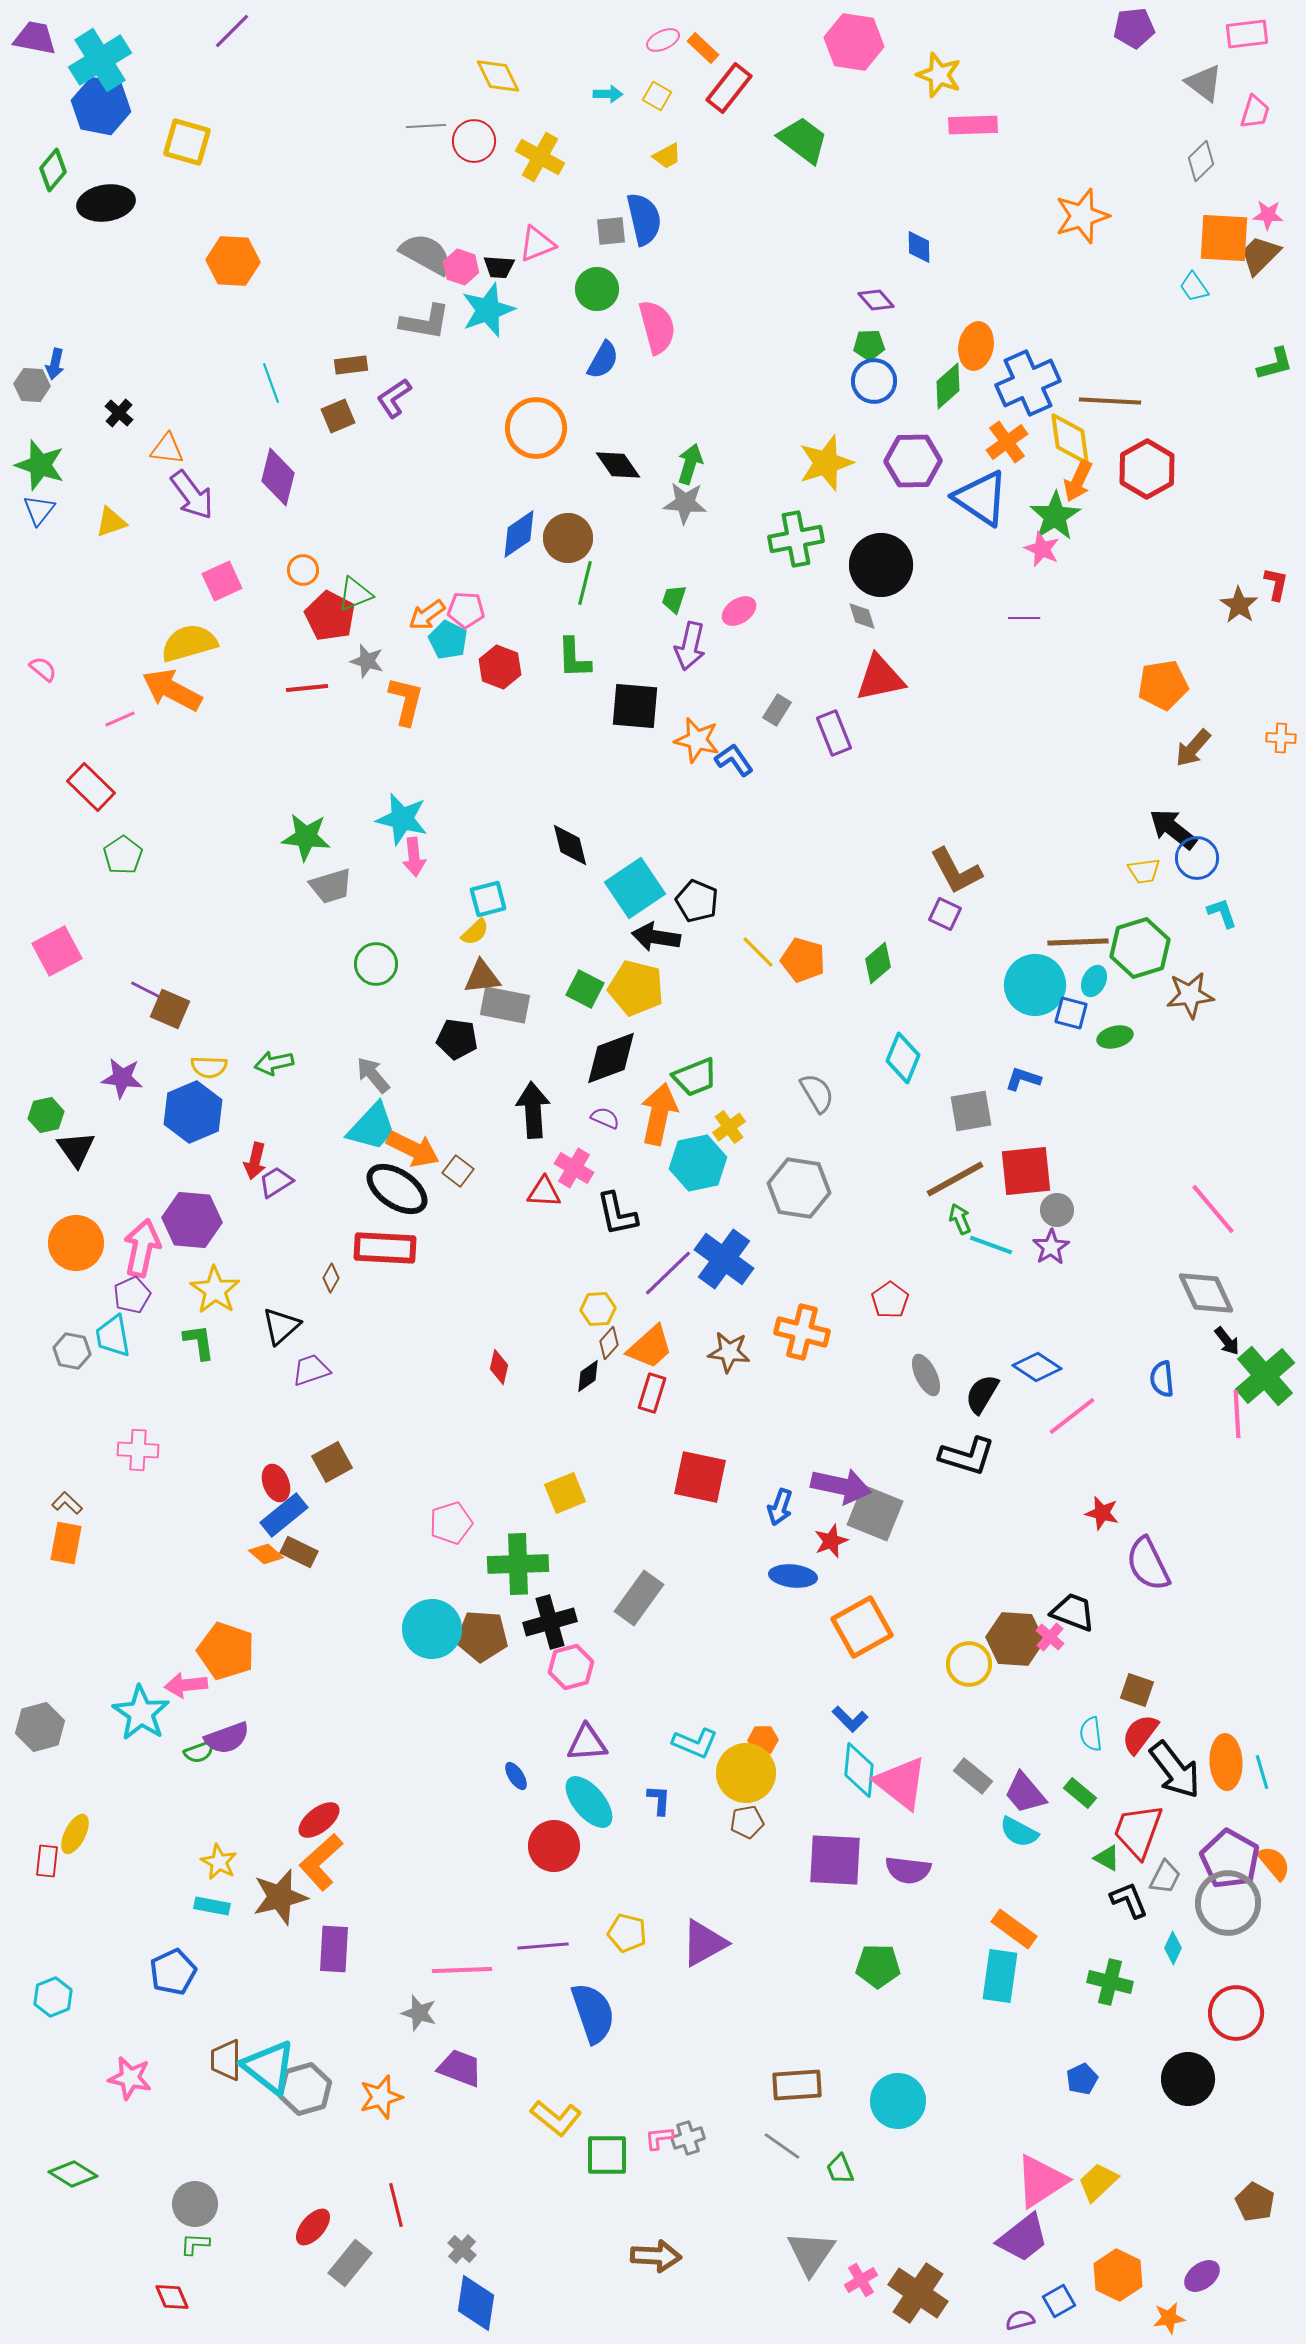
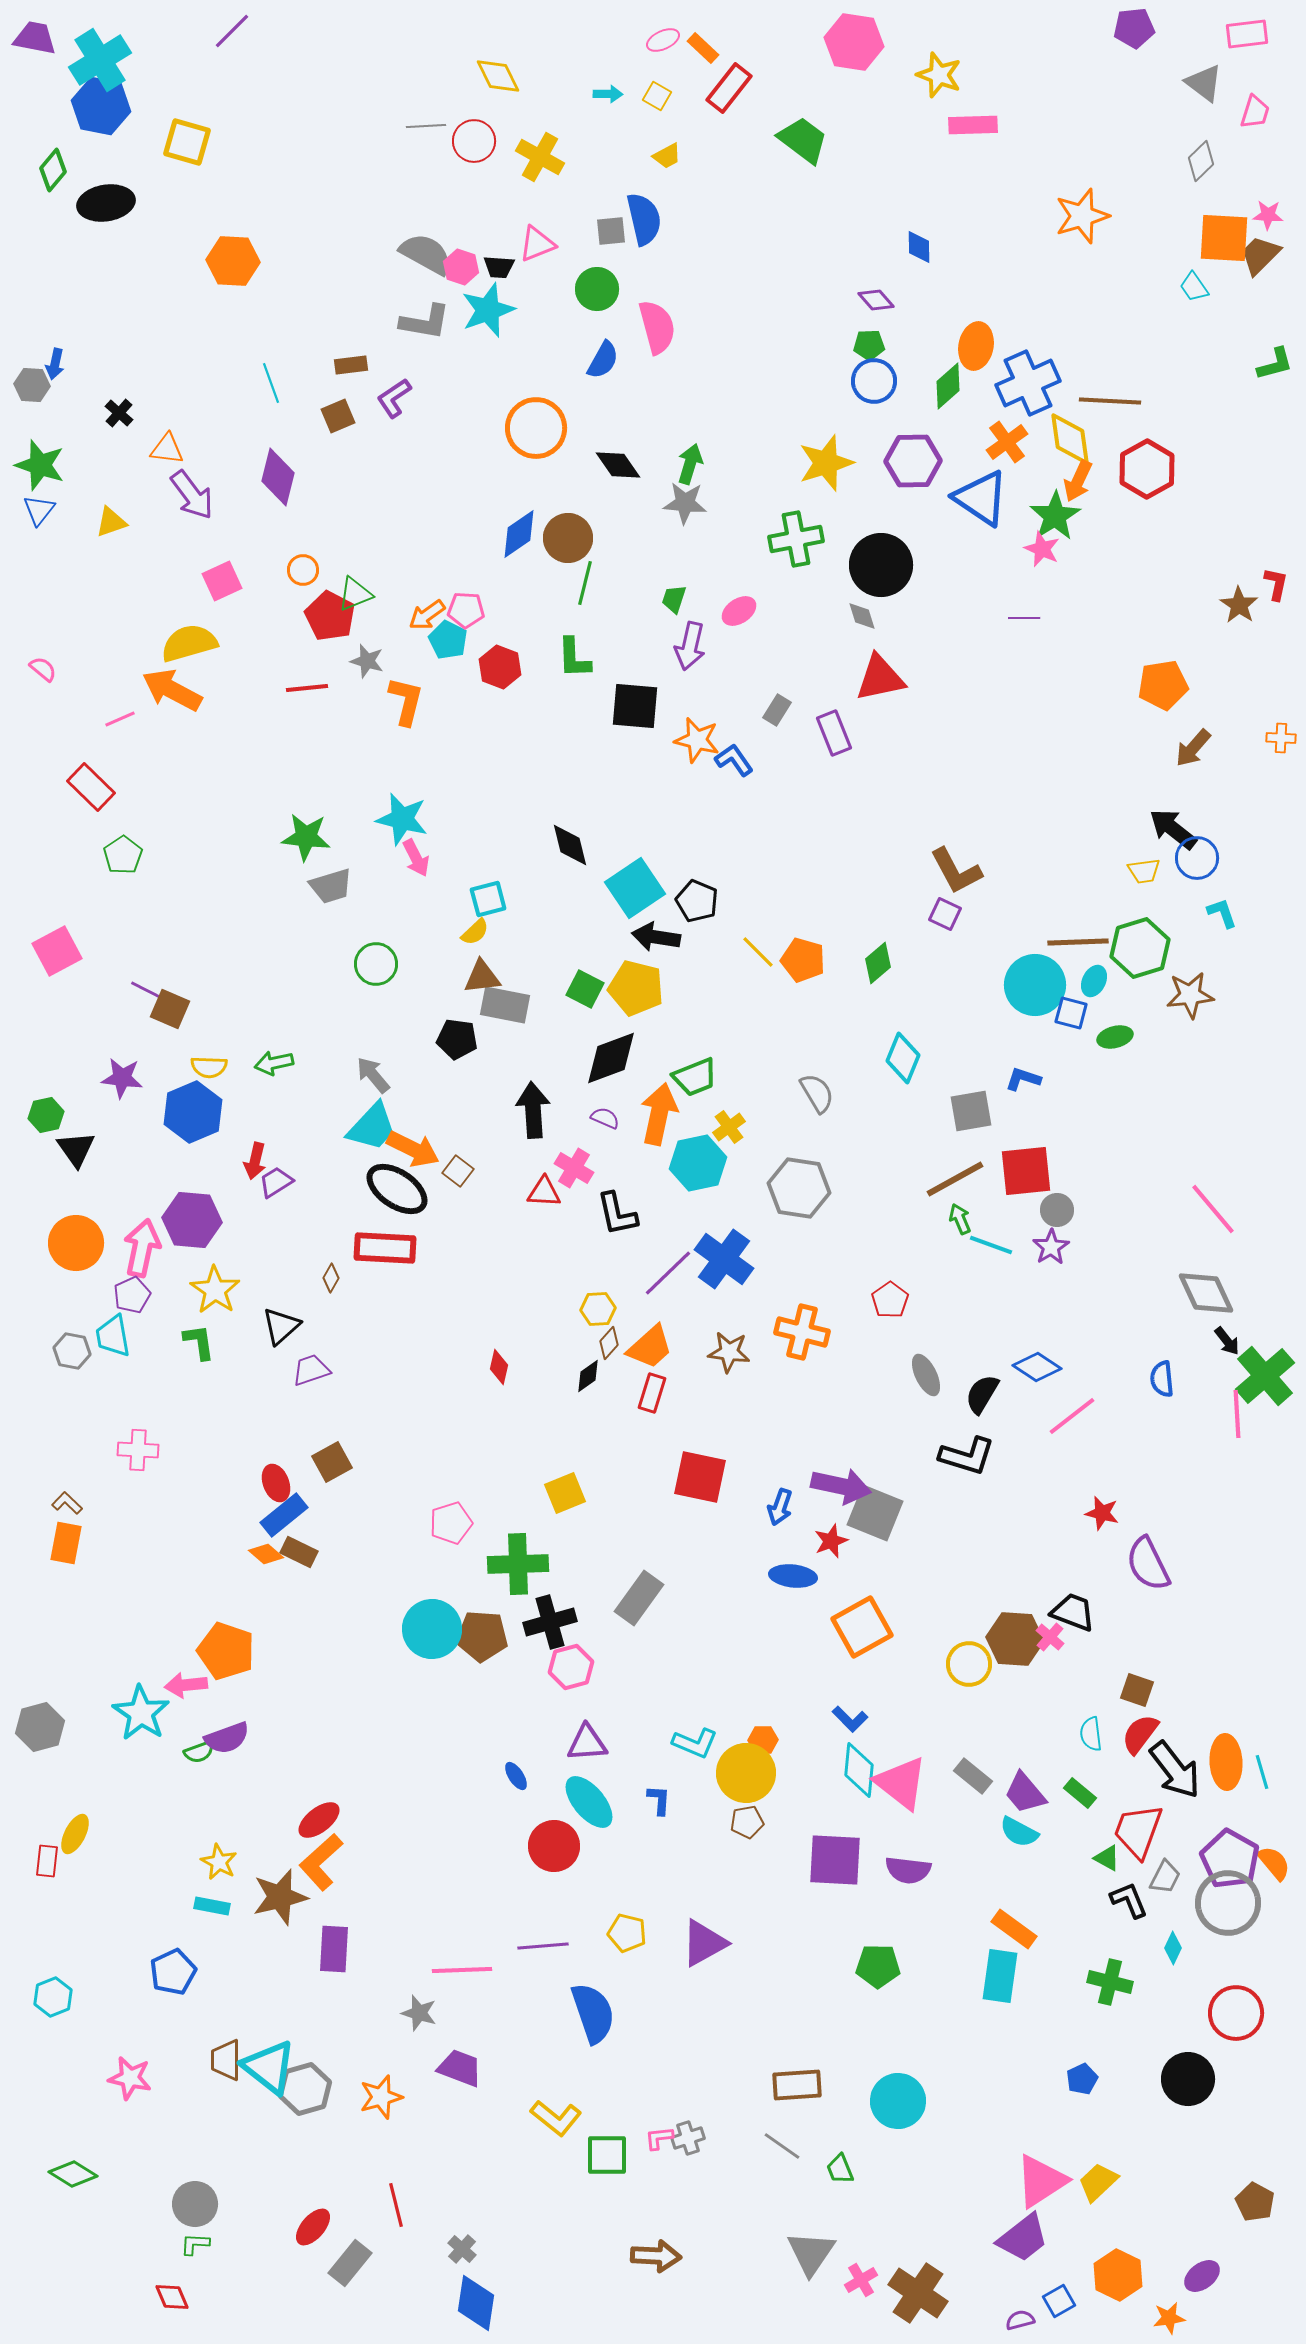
pink arrow at (414, 857): moved 2 px right, 1 px down; rotated 21 degrees counterclockwise
